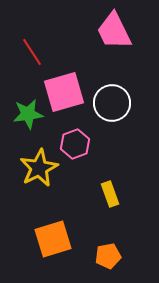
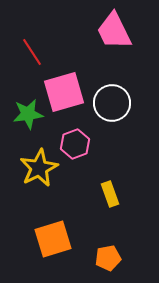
orange pentagon: moved 2 px down
